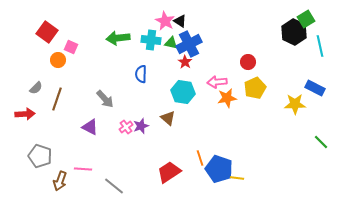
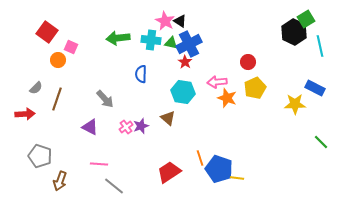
orange star: rotated 30 degrees clockwise
pink line: moved 16 px right, 5 px up
